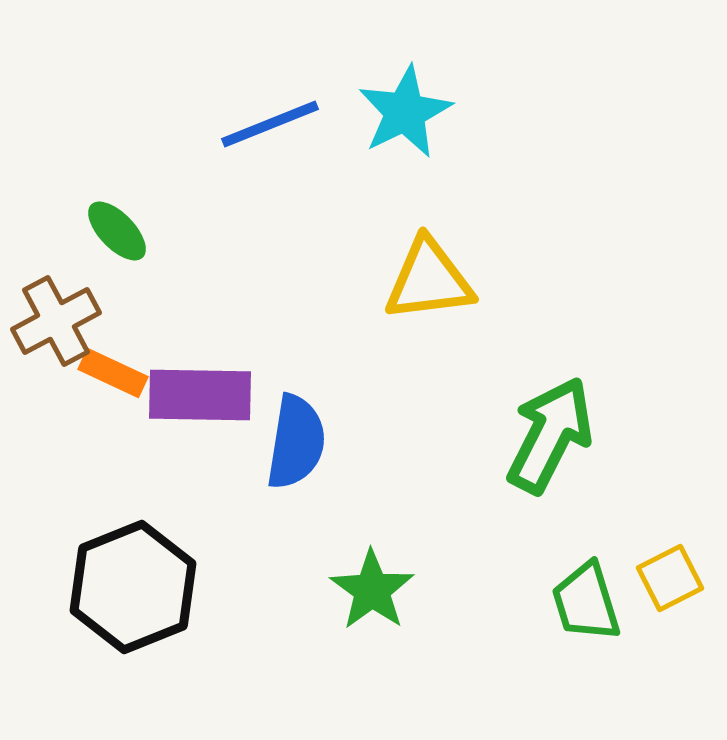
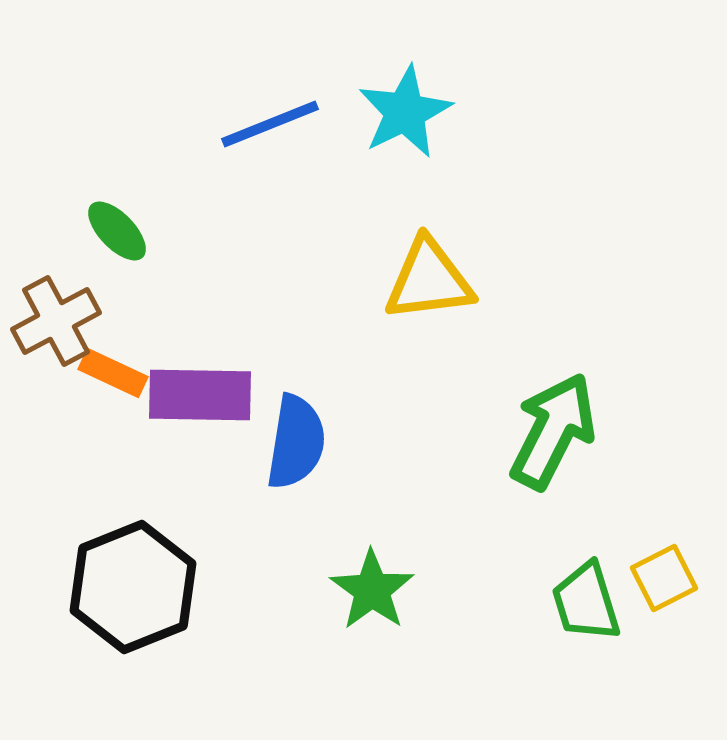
green arrow: moved 3 px right, 4 px up
yellow square: moved 6 px left
